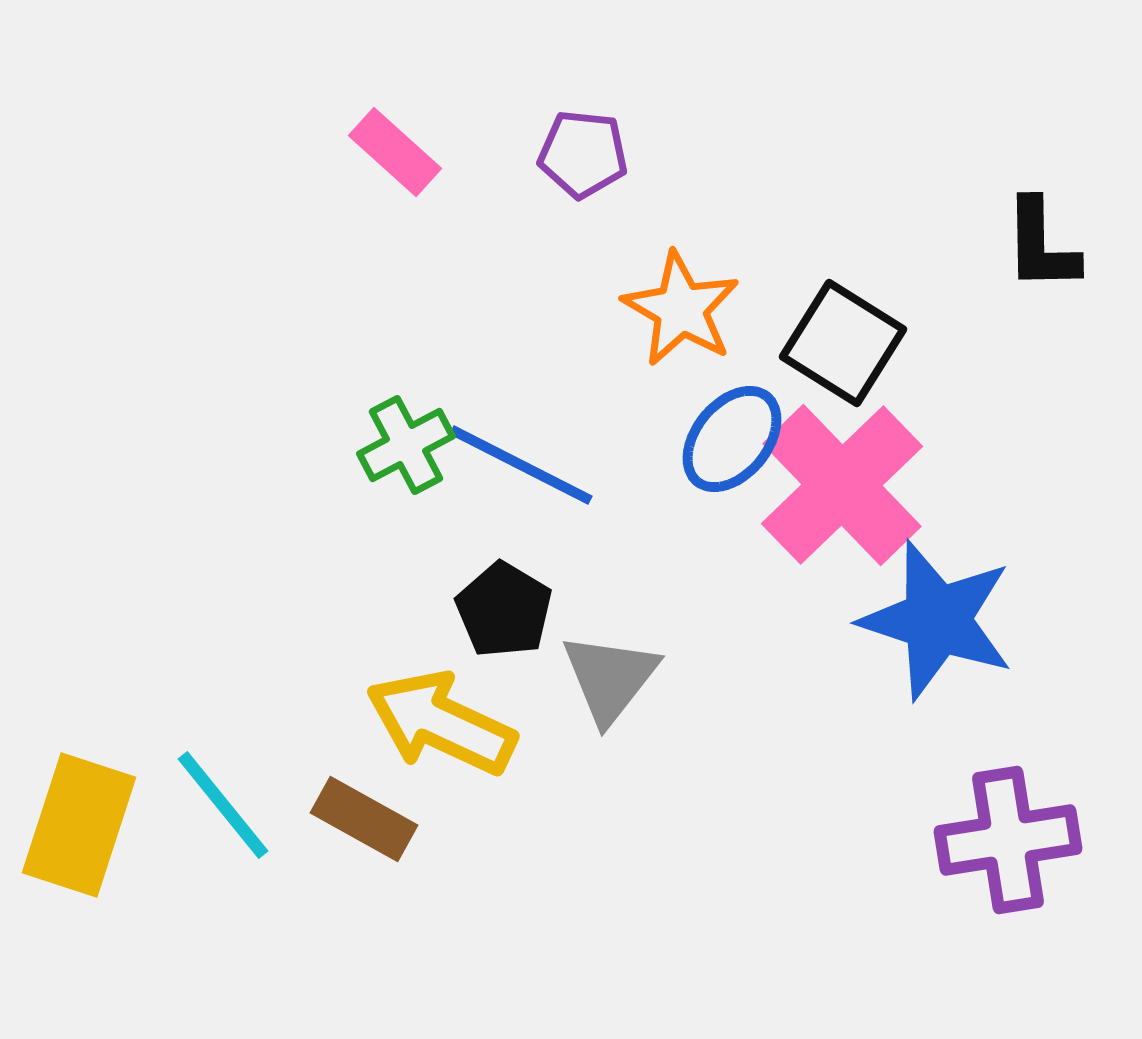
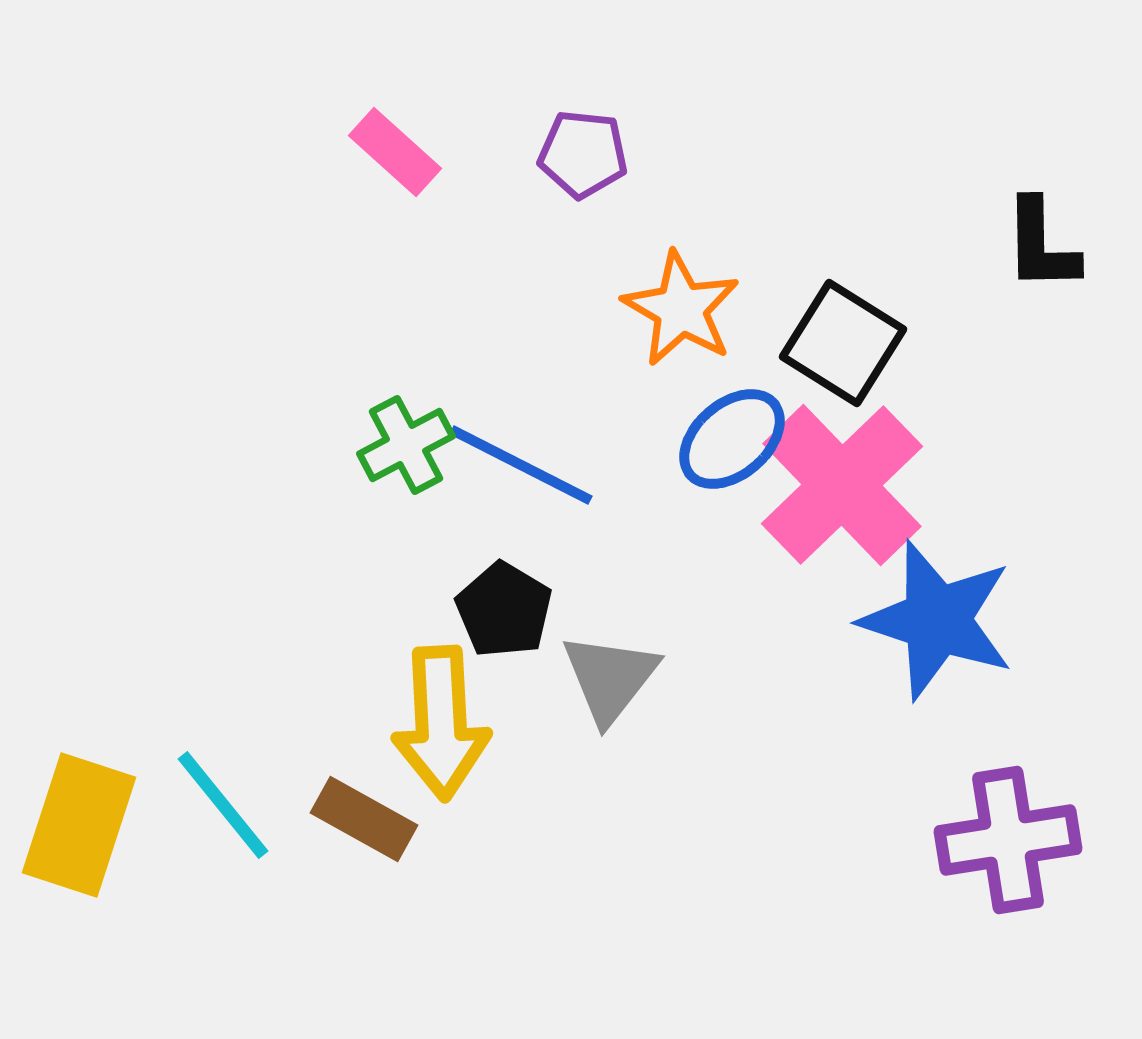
blue ellipse: rotated 10 degrees clockwise
yellow arrow: rotated 118 degrees counterclockwise
